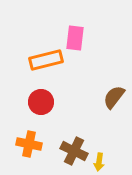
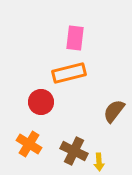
orange rectangle: moved 23 px right, 13 px down
brown semicircle: moved 14 px down
orange cross: rotated 20 degrees clockwise
yellow arrow: rotated 12 degrees counterclockwise
